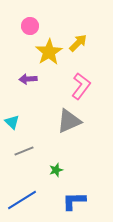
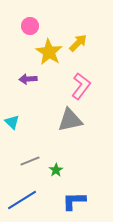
yellow star: rotated 8 degrees counterclockwise
gray triangle: moved 1 px right, 1 px up; rotated 12 degrees clockwise
gray line: moved 6 px right, 10 px down
green star: rotated 16 degrees counterclockwise
